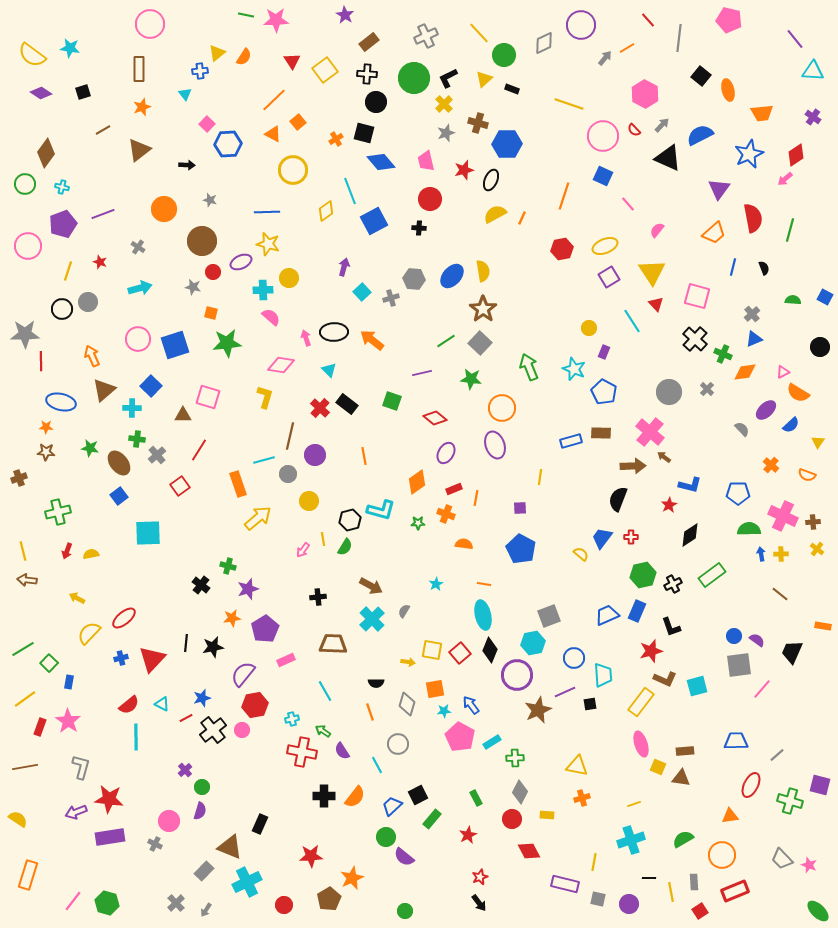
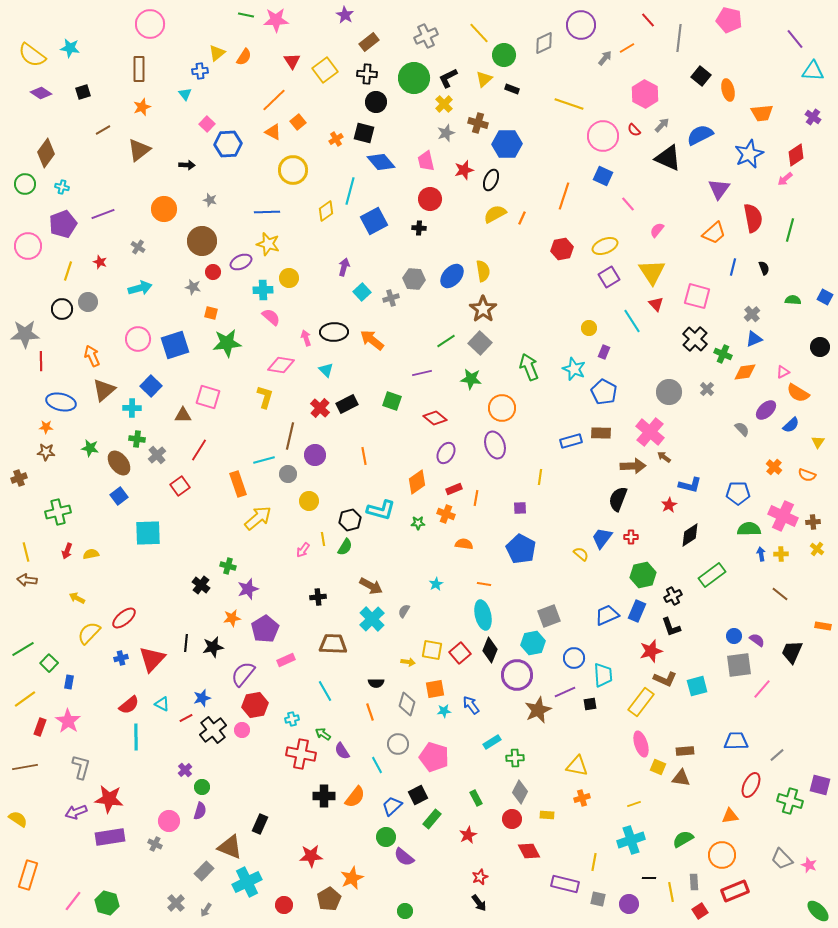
orange triangle at (273, 134): moved 2 px up
cyan line at (350, 191): rotated 36 degrees clockwise
cyan triangle at (329, 370): moved 3 px left
black rectangle at (347, 404): rotated 65 degrees counterclockwise
orange cross at (771, 465): moved 3 px right, 2 px down
yellow line at (23, 551): moved 3 px right, 1 px down
black cross at (673, 584): moved 12 px down
green arrow at (323, 731): moved 3 px down
pink pentagon at (460, 737): moved 26 px left, 20 px down; rotated 12 degrees counterclockwise
red cross at (302, 752): moved 1 px left, 2 px down
